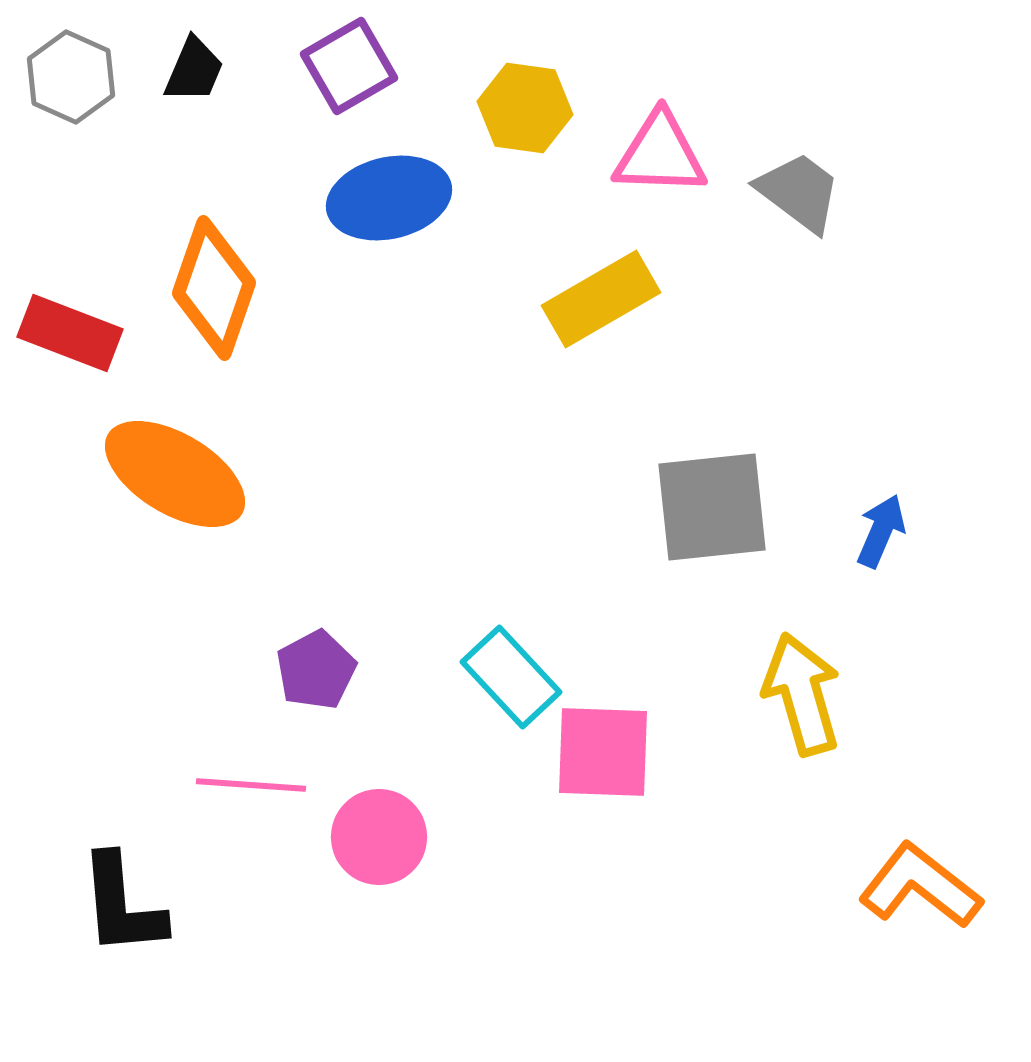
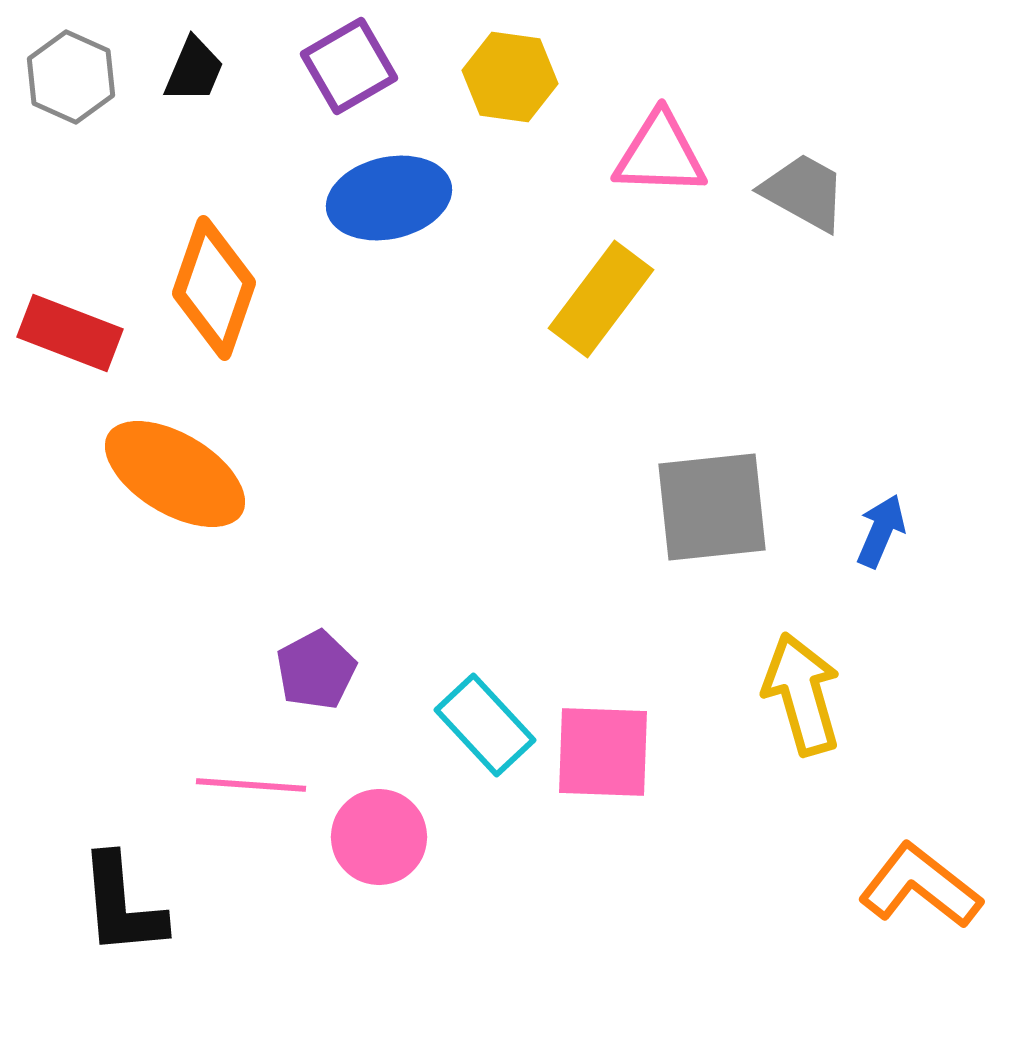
yellow hexagon: moved 15 px left, 31 px up
gray trapezoid: moved 5 px right; rotated 8 degrees counterclockwise
yellow rectangle: rotated 23 degrees counterclockwise
cyan rectangle: moved 26 px left, 48 px down
